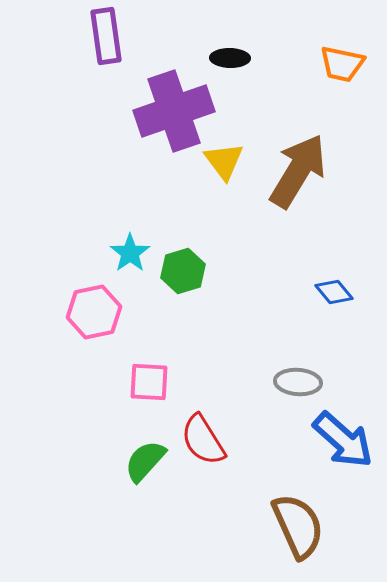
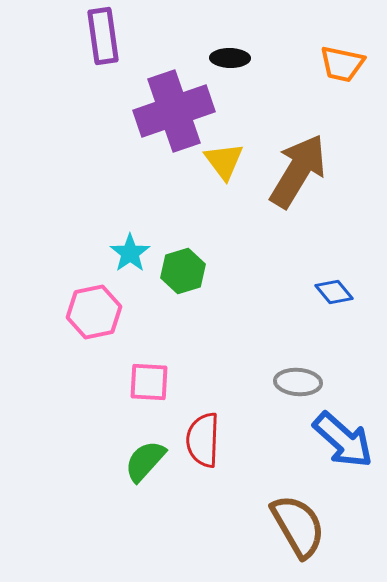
purple rectangle: moved 3 px left
red semicircle: rotated 34 degrees clockwise
brown semicircle: rotated 6 degrees counterclockwise
